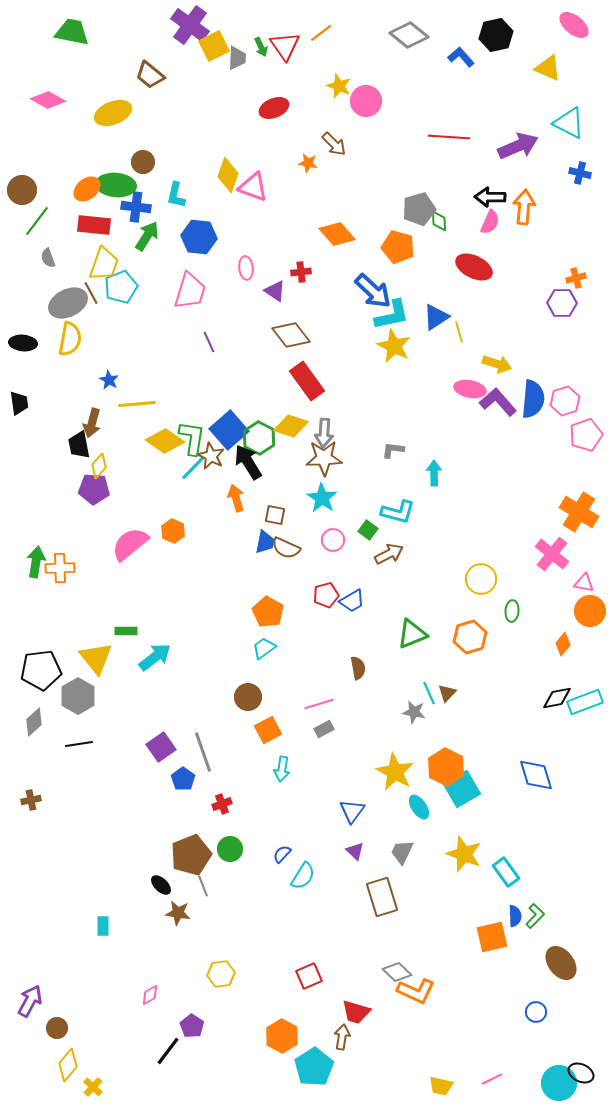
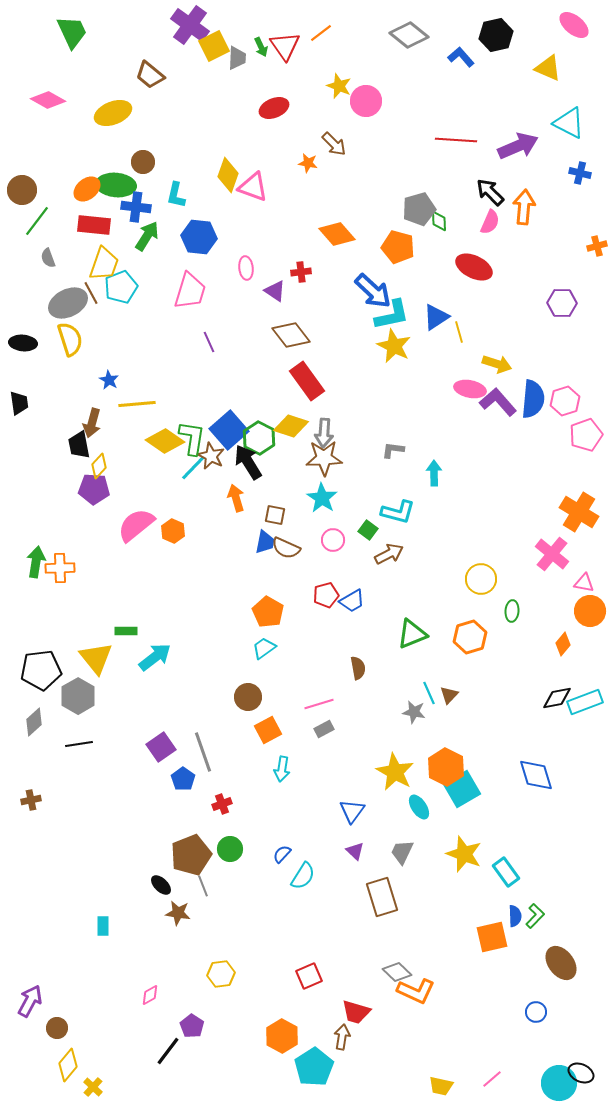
green trapezoid at (72, 32): rotated 54 degrees clockwise
red line at (449, 137): moved 7 px right, 3 px down
black arrow at (490, 197): moved 5 px up; rotated 44 degrees clockwise
orange cross at (576, 278): moved 21 px right, 32 px up
yellow semicircle at (70, 339): rotated 28 degrees counterclockwise
pink semicircle at (130, 544): moved 6 px right, 19 px up
brown triangle at (447, 693): moved 2 px right, 2 px down
pink line at (492, 1079): rotated 15 degrees counterclockwise
